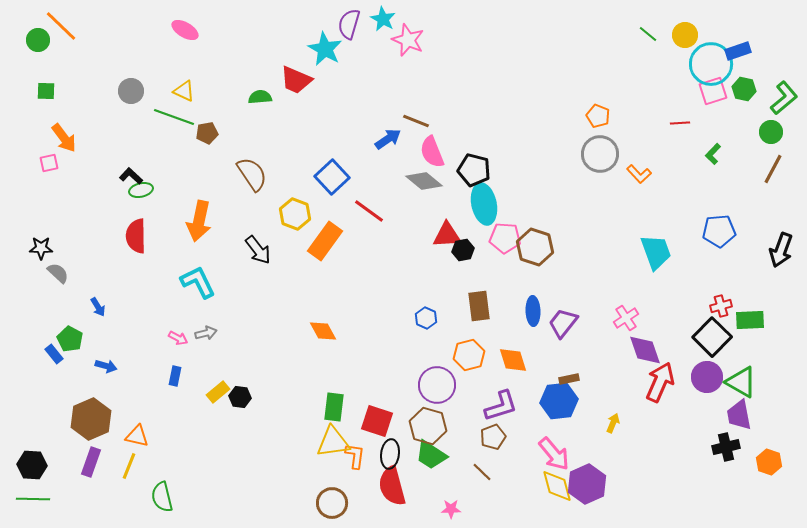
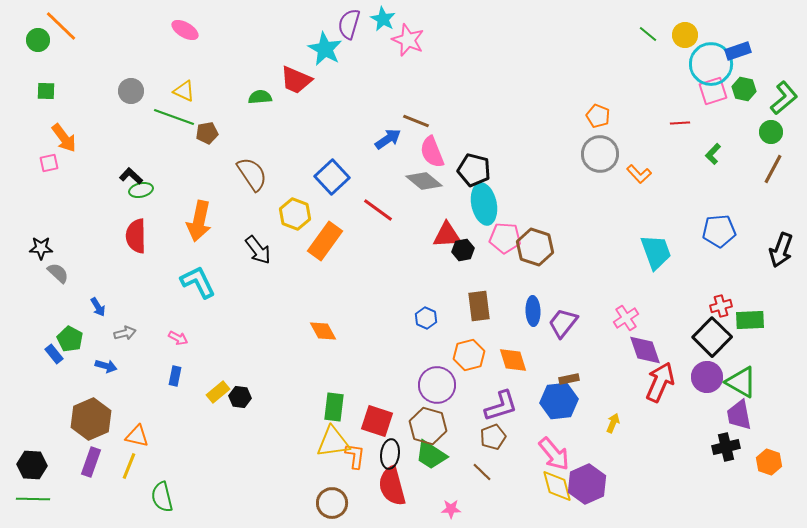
red line at (369, 211): moved 9 px right, 1 px up
gray arrow at (206, 333): moved 81 px left
